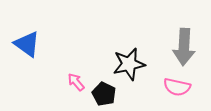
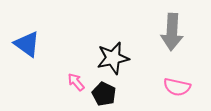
gray arrow: moved 12 px left, 15 px up
black star: moved 16 px left, 6 px up
